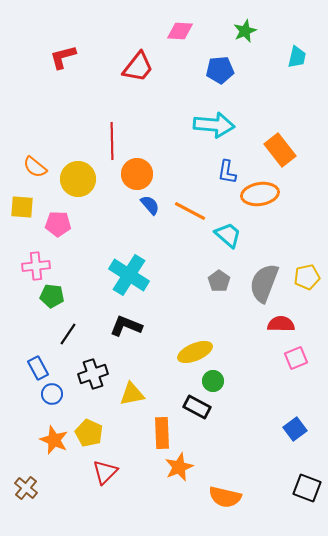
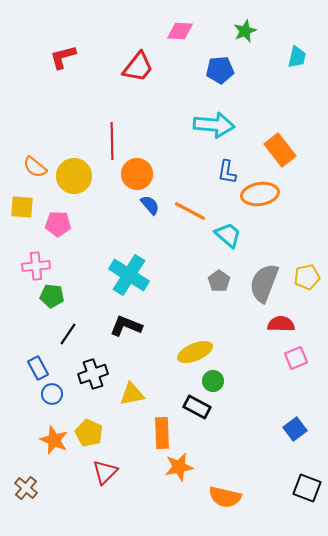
yellow circle at (78, 179): moved 4 px left, 3 px up
orange star at (179, 467): rotated 12 degrees clockwise
